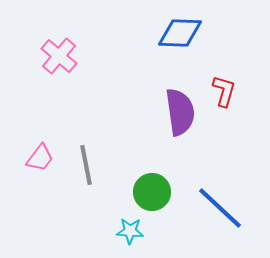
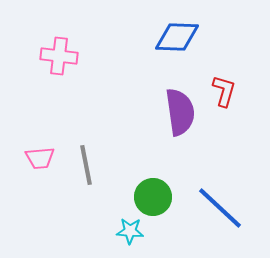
blue diamond: moved 3 px left, 4 px down
pink cross: rotated 33 degrees counterclockwise
pink trapezoid: rotated 48 degrees clockwise
green circle: moved 1 px right, 5 px down
